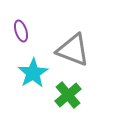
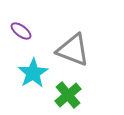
purple ellipse: rotated 35 degrees counterclockwise
